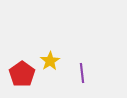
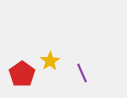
purple line: rotated 18 degrees counterclockwise
